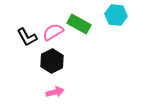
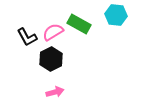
black hexagon: moved 1 px left, 2 px up
